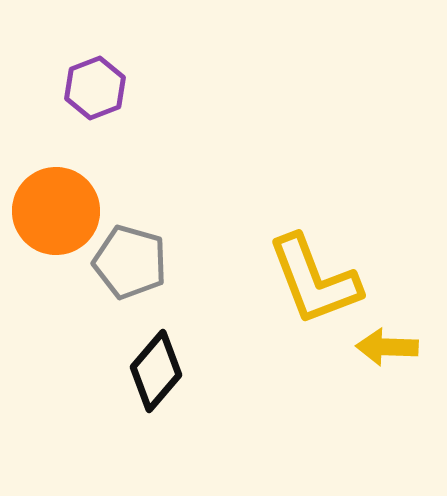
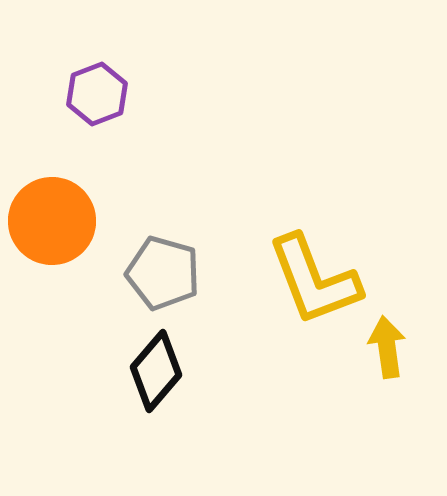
purple hexagon: moved 2 px right, 6 px down
orange circle: moved 4 px left, 10 px down
gray pentagon: moved 33 px right, 11 px down
yellow arrow: rotated 80 degrees clockwise
